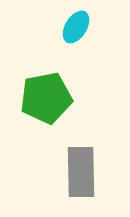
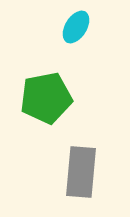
gray rectangle: rotated 6 degrees clockwise
